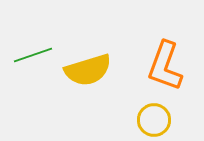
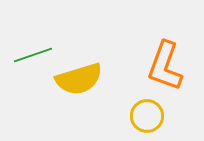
yellow semicircle: moved 9 px left, 9 px down
yellow circle: moved 7 px left, 4 px up
